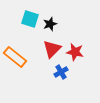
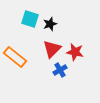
blue cross: moved 1 px left, 2 px up
